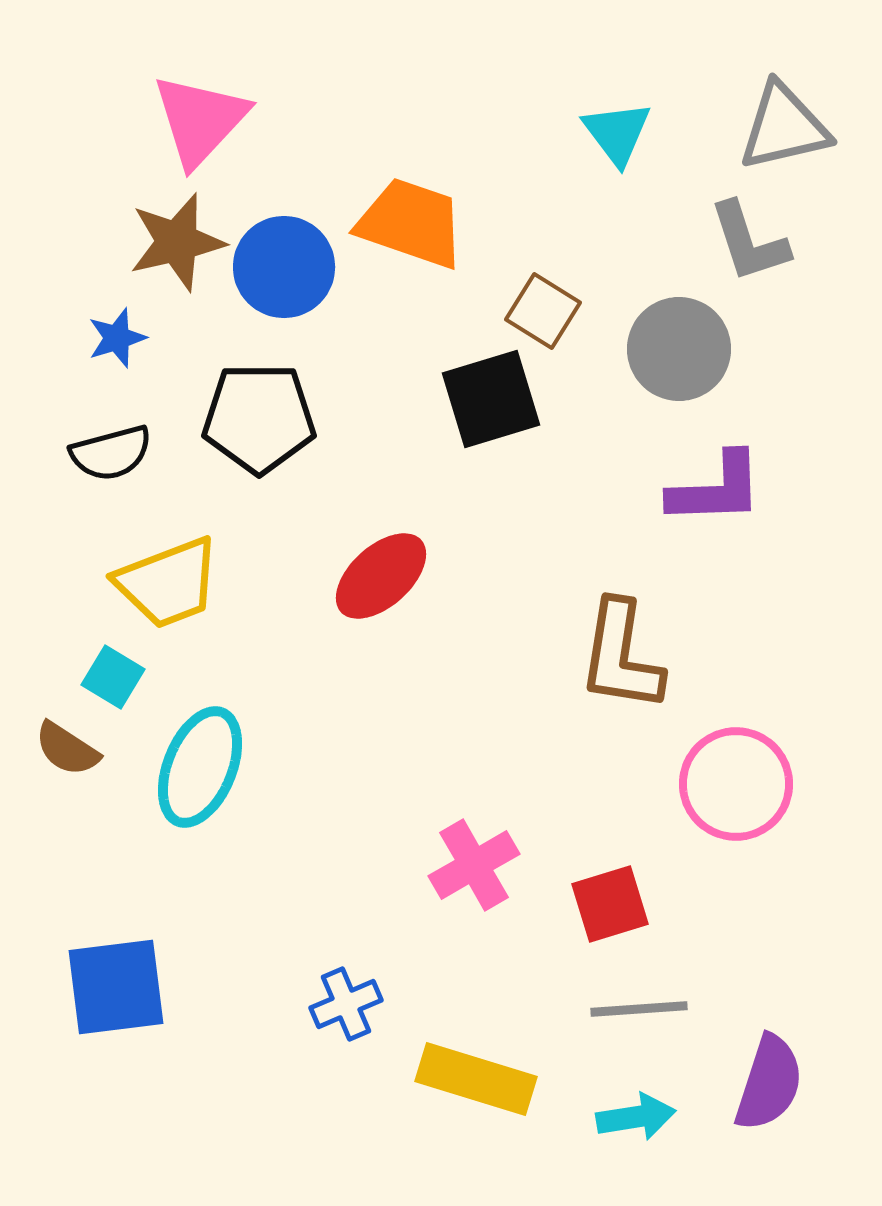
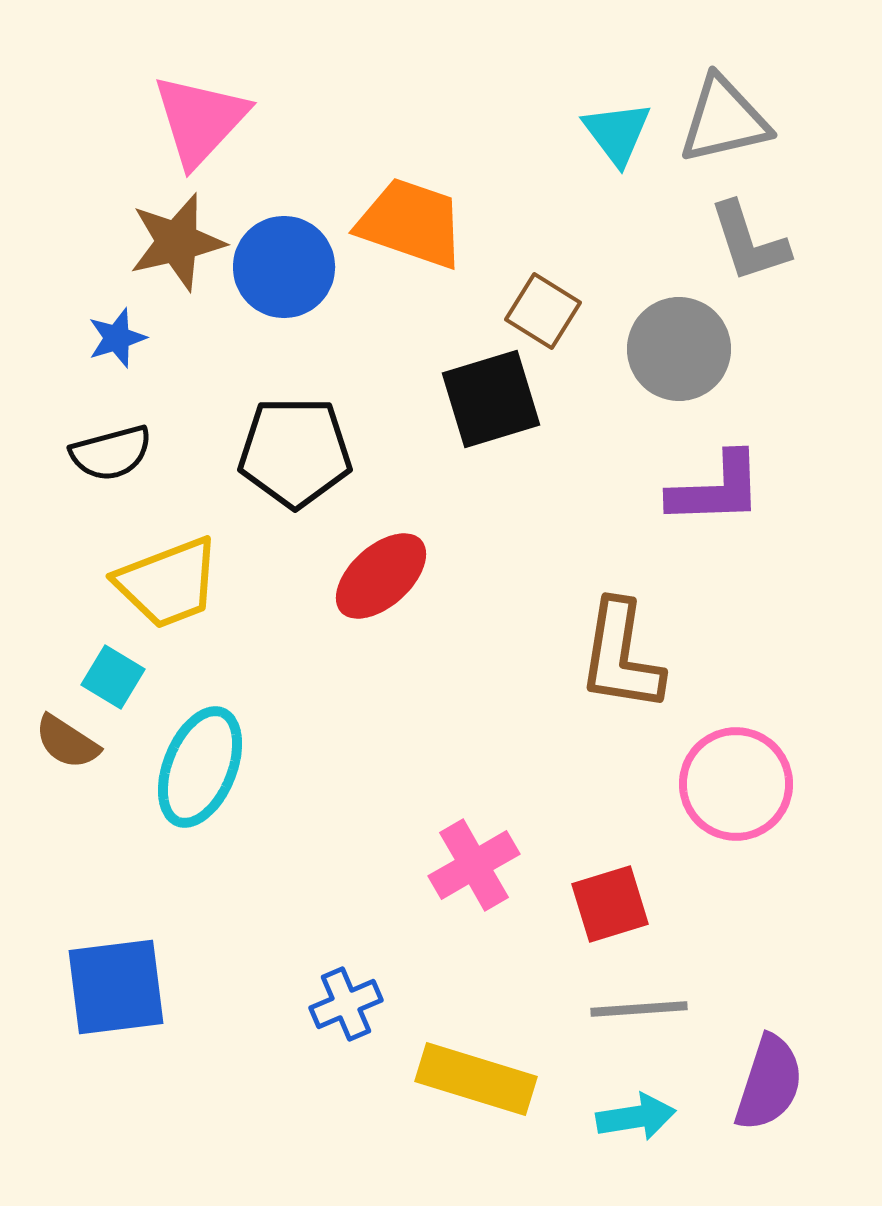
gray triangle: moved 60 px left, 7 px up
black pentagon: moved 36 px right, 34 px down
brown semicircle: moved 7 px up
